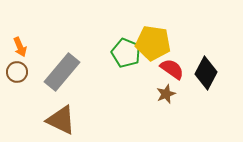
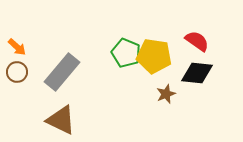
yellow pentagon: moved 1 px right, 13 px down
orange arrow: moved 3 px left; rotated 24 degrees counterclockwise
red semicircle: moved 25 px right, 28 px up
black diamond: moved 9 px left; rotated 68 degrees clockwise
